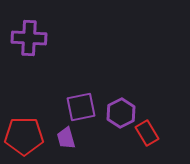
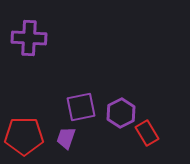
purple trapezoid: rotated 35 degrees clockwise
